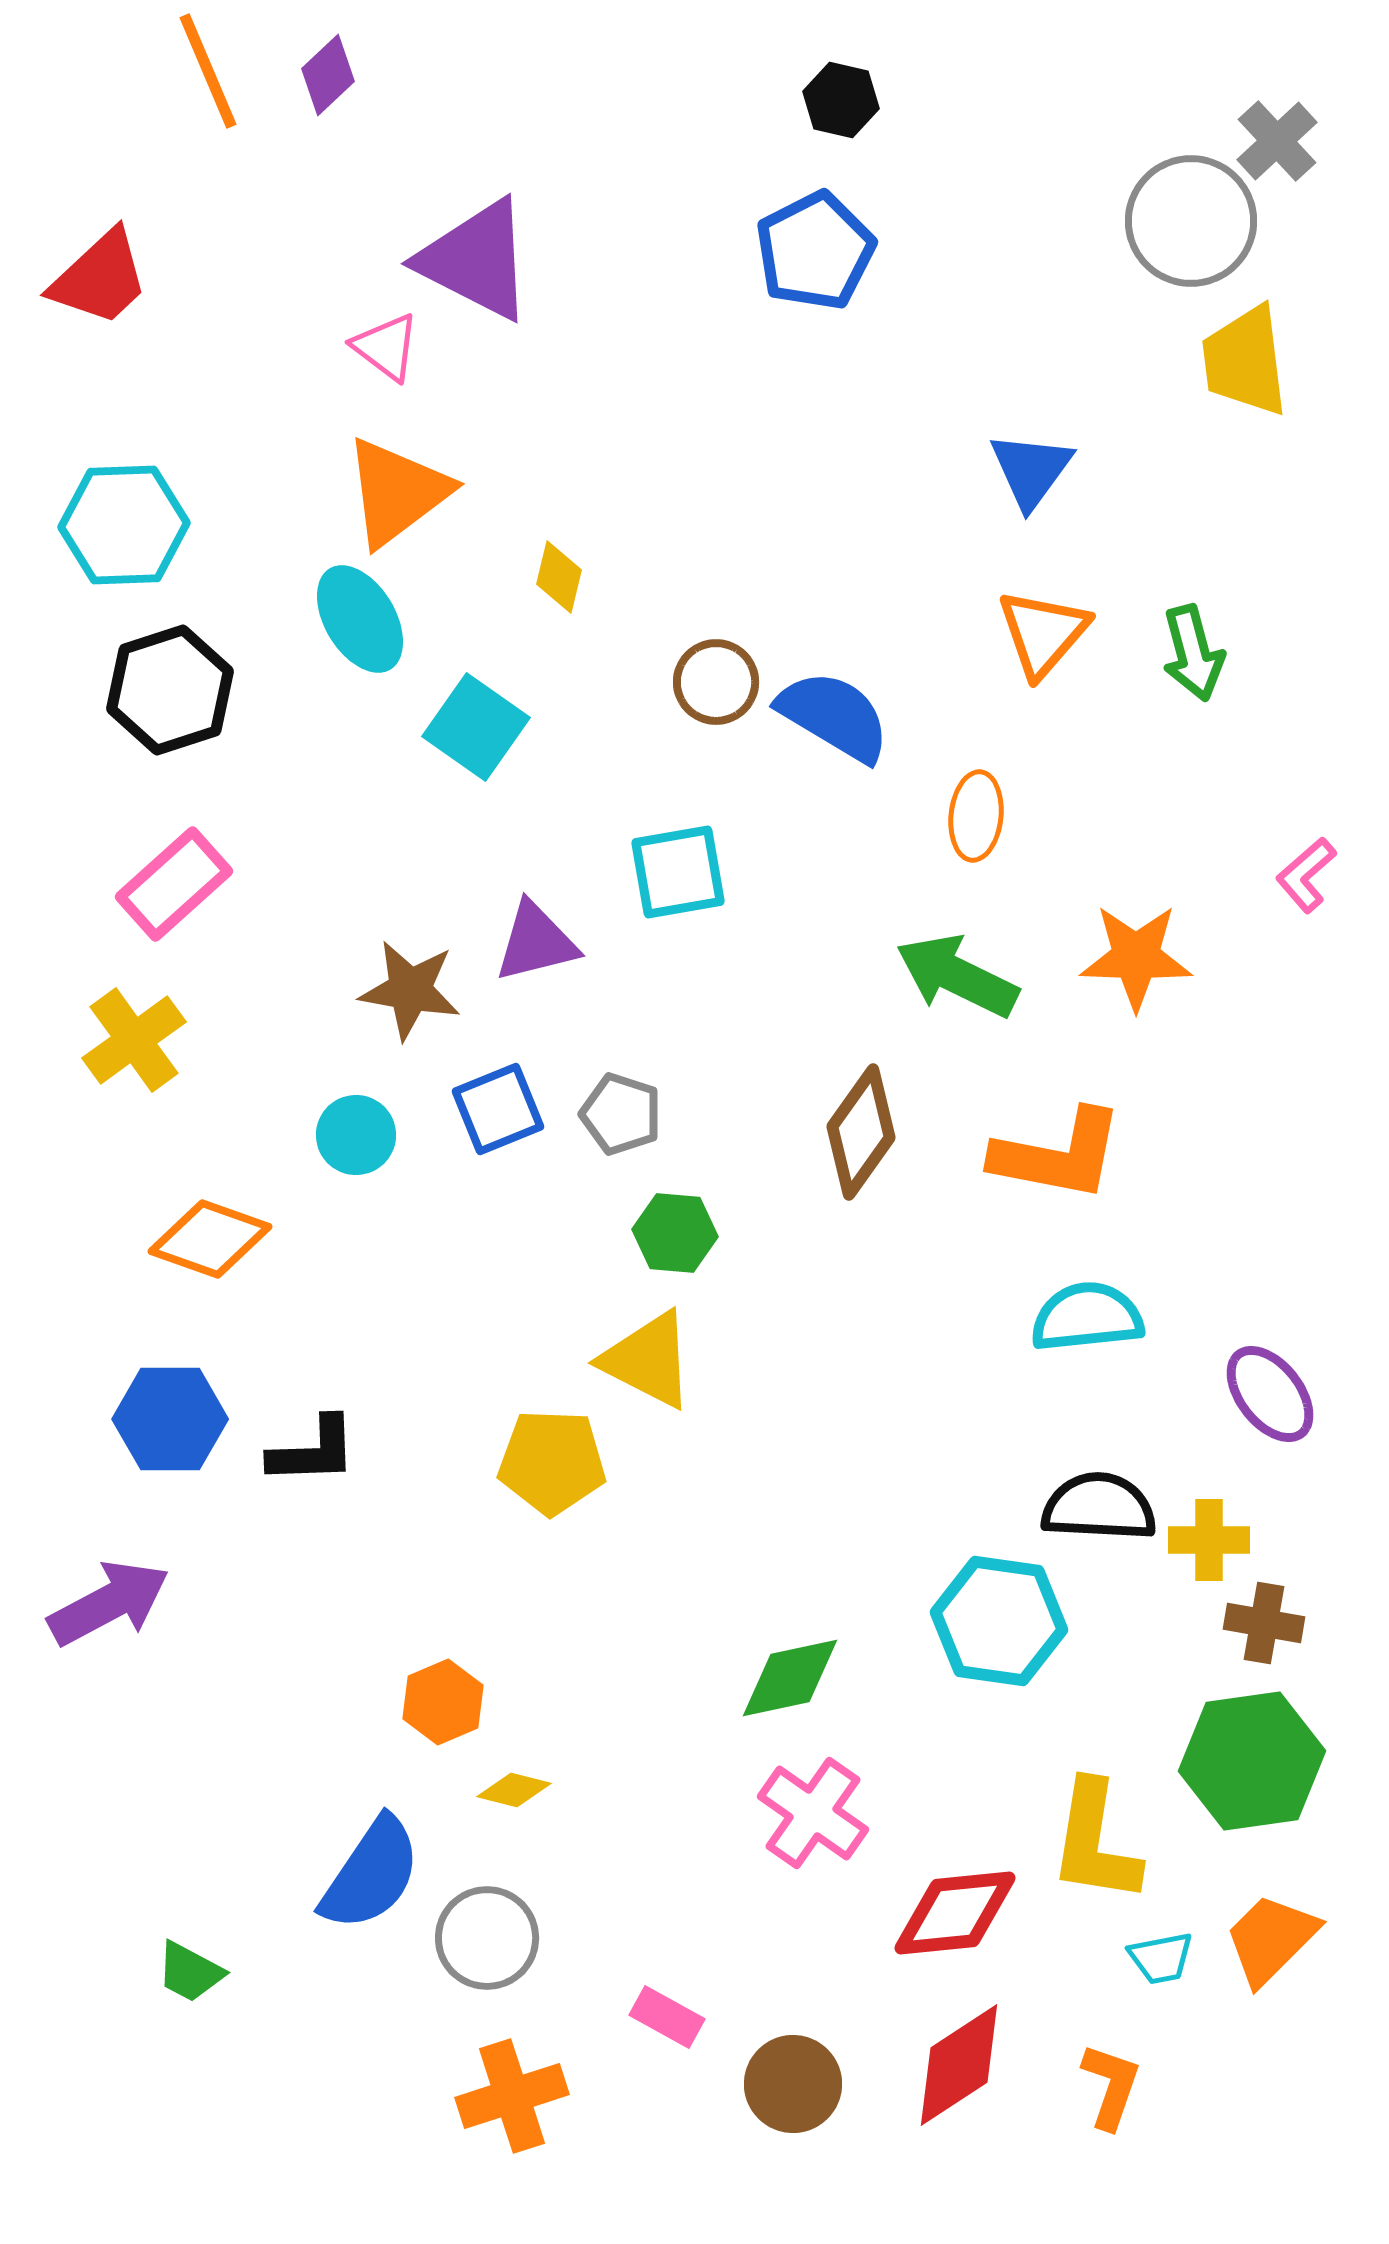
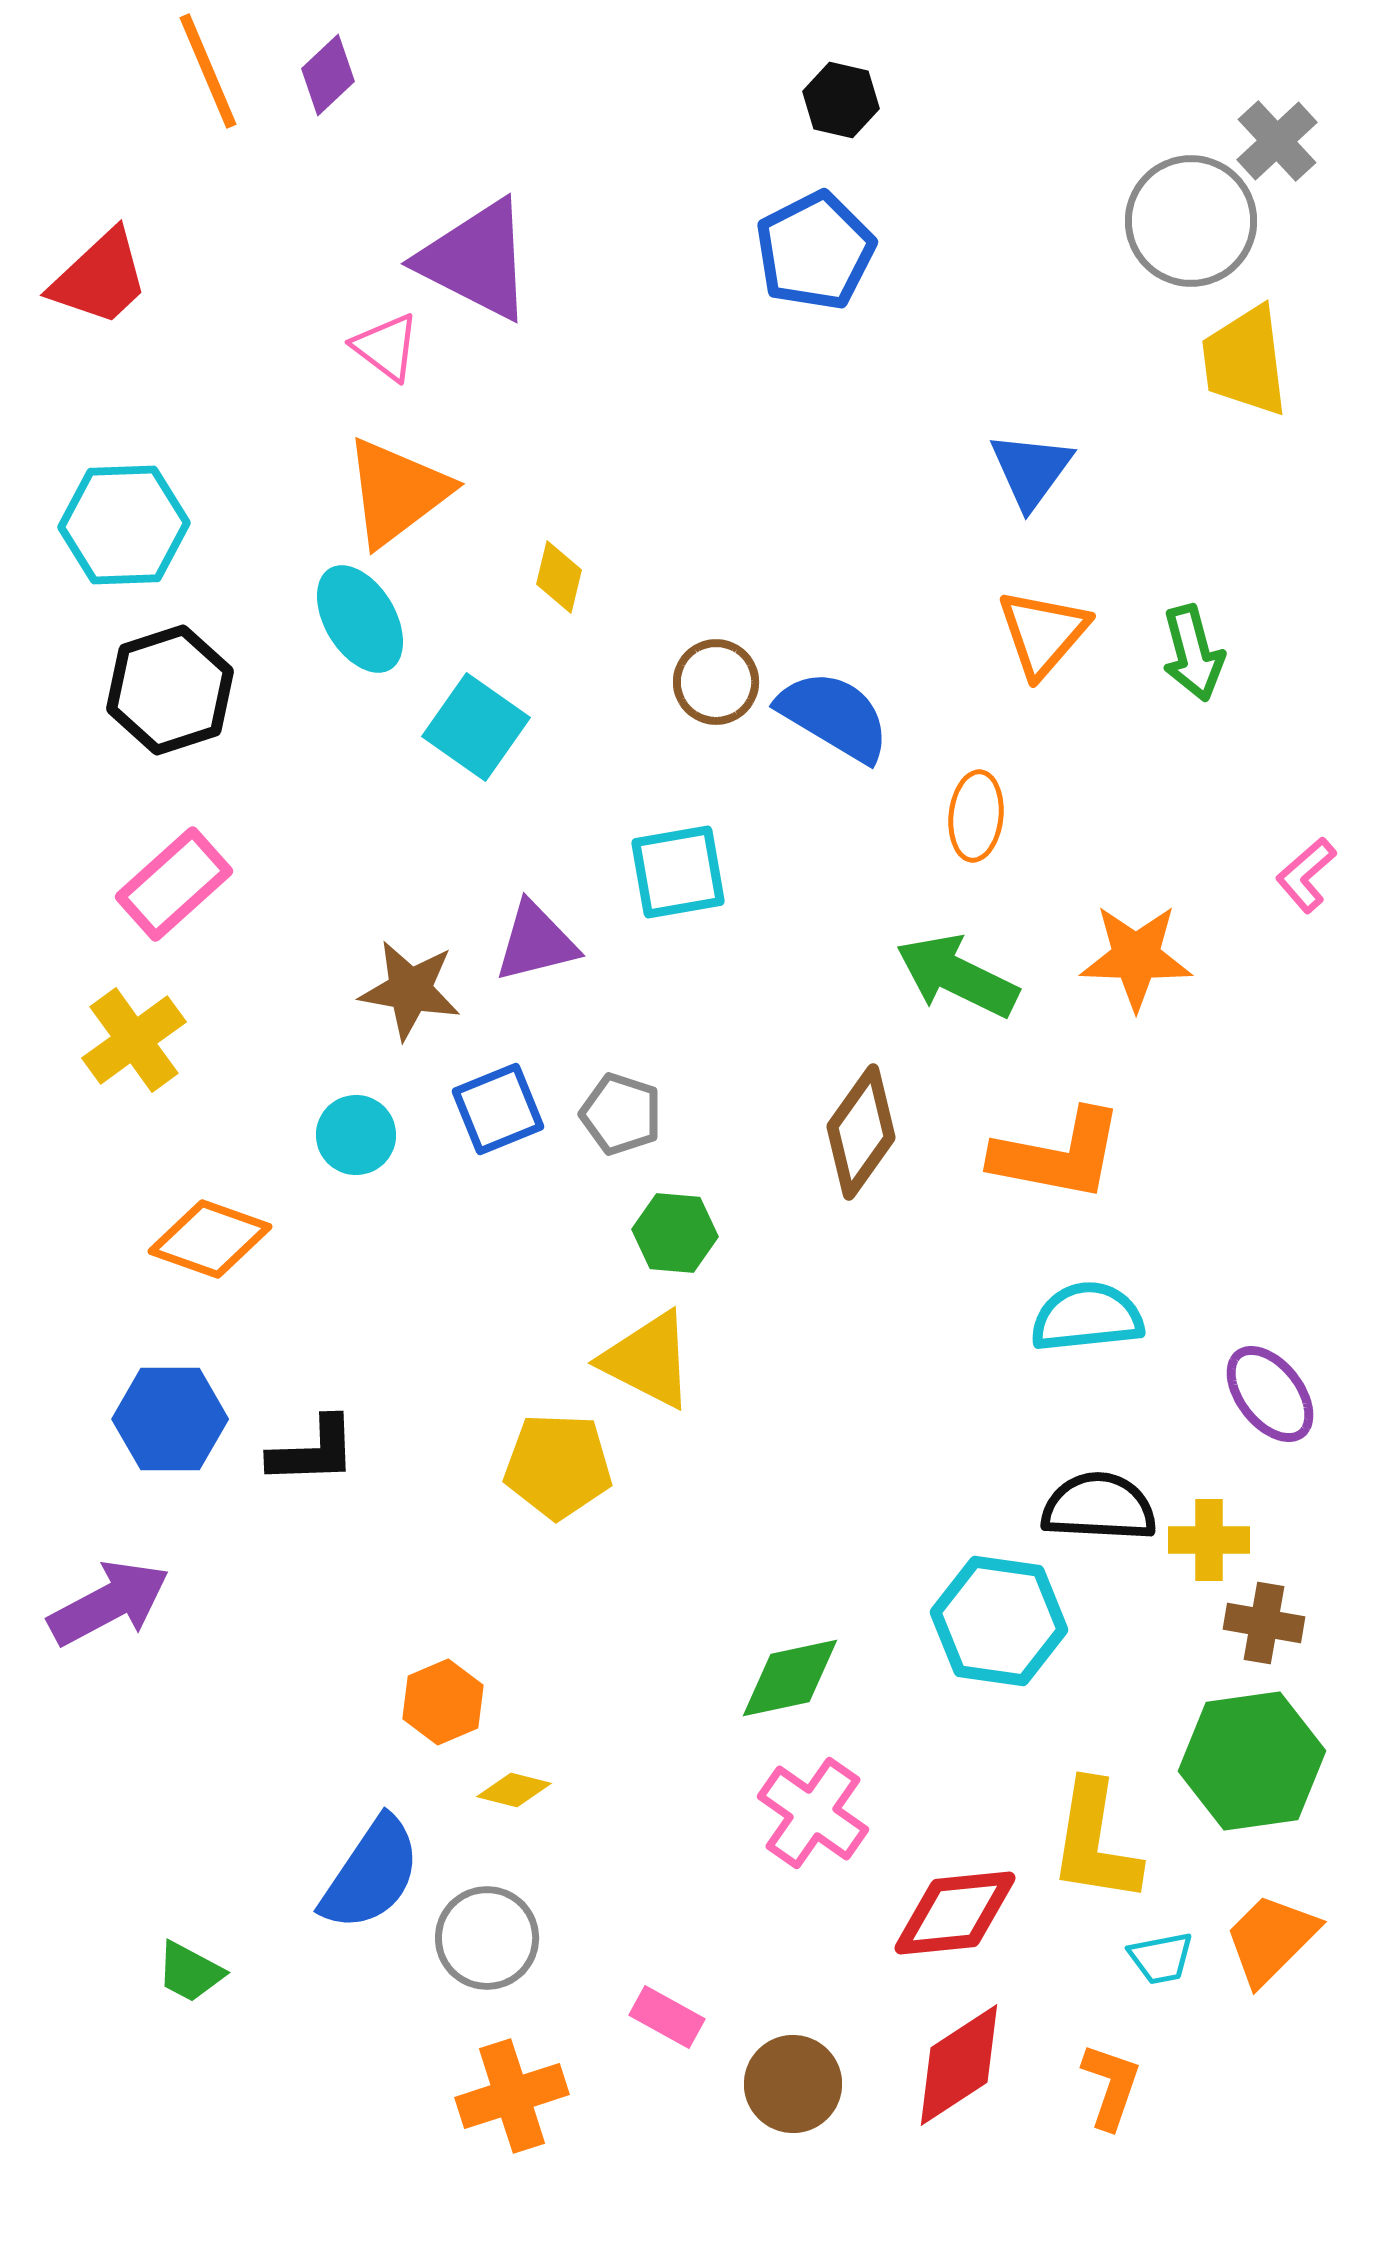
yellow pentagon at (552, 1462): moved 6 px right, 4 px down
